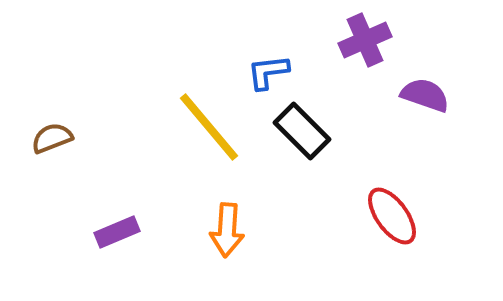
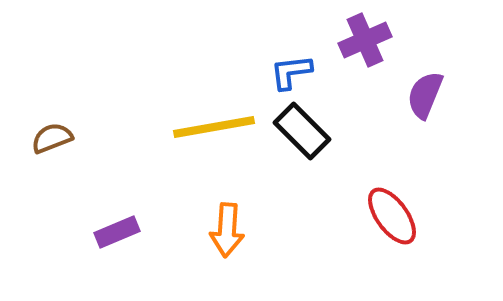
blue L-shape: moved 23 px right
purple semicircle: rotated 87 degrees counterclockwise
yellow line: moved 5 px right; rotated 60 degrees counterclockwise
